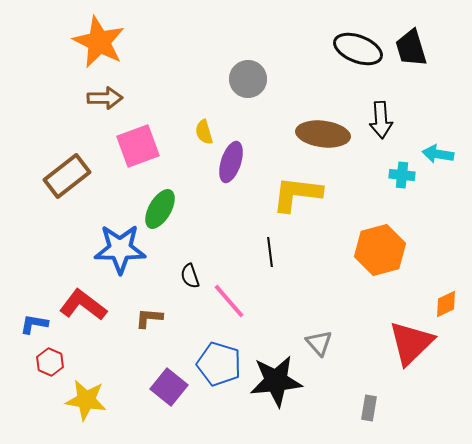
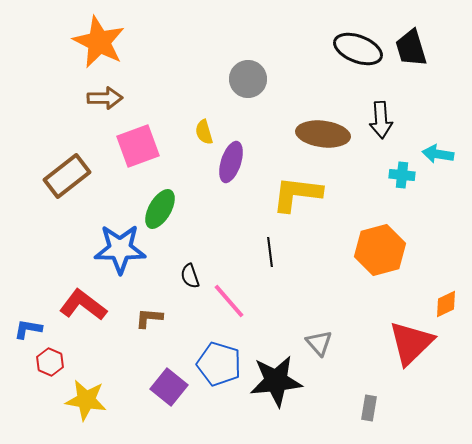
blue L-shape: moved 6 px left, 5 px down
